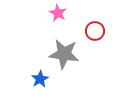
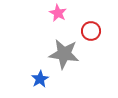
red circle: moved 4 px left
